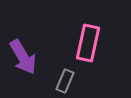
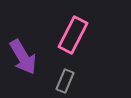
pink rectangle: moved 15 px left, 8 px up; rotated 15 degrees clockwise
